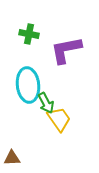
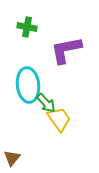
green cross: moved 2 px left, 7 px up
green arrow: rotated 15 degrees counterclockwise
brown triangle: rotated 48 degrees counterclockwise
